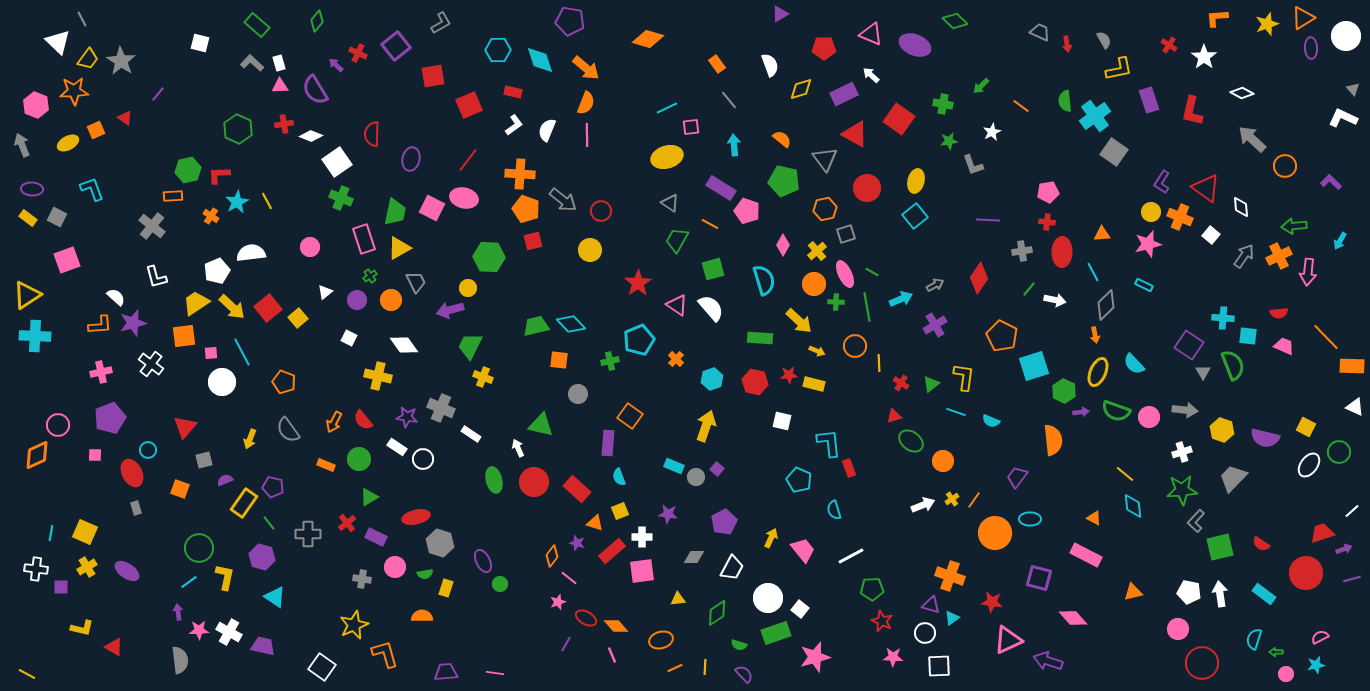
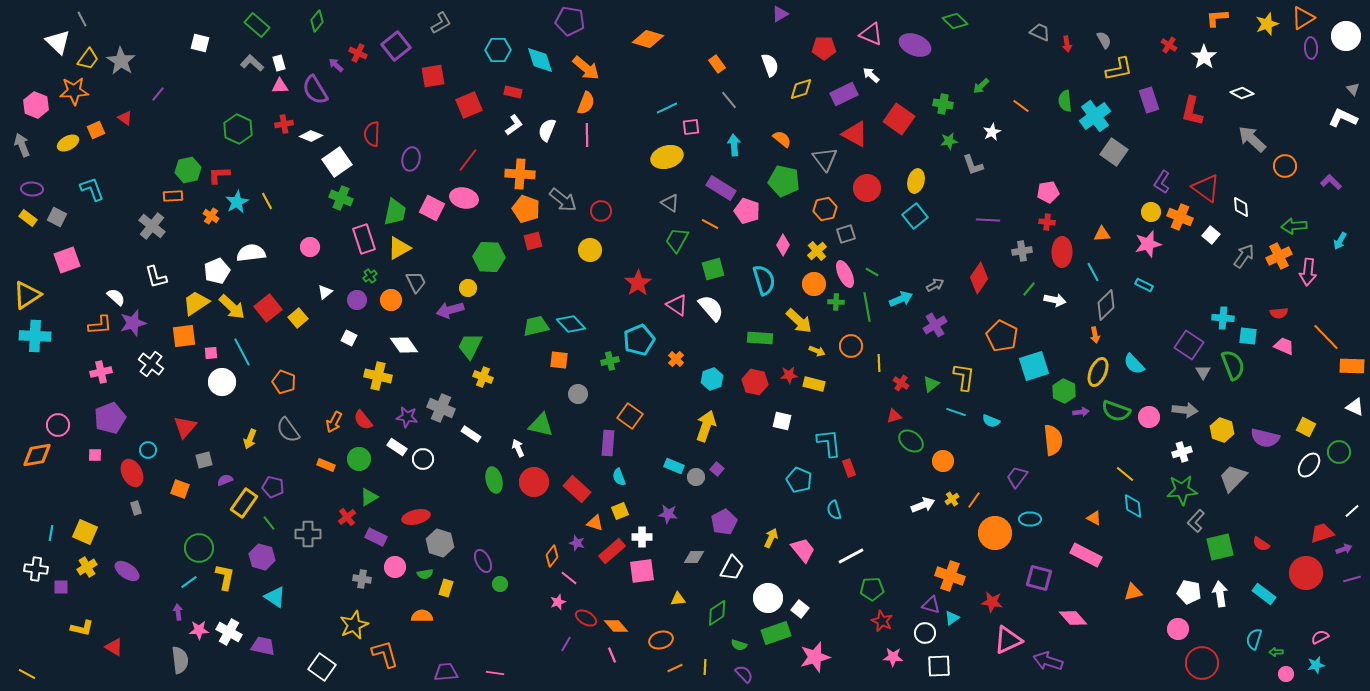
orange circle at (855, 346): moved 4 px left
orange diamond at (37, 455): rotated 16 degrees clockwise
red cross at (347, 523): moved 6 px up
